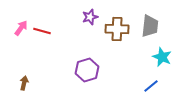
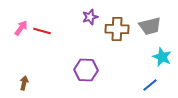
gray trapezoid: rotated 70 degrees clockwise
purple hexagon: moved 1 px left; rotated 20 degrees clockwise
blue line: moved 1 px left, 1 px up
